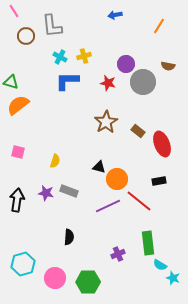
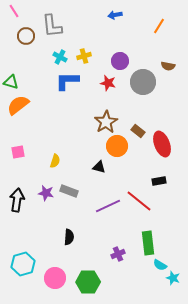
purple circle: moved 6 px left, 3 px up
pink square: rotated 24 degrees counterclockwise
orange circle: moved 33 px up
